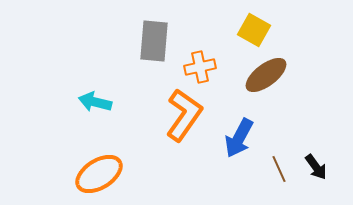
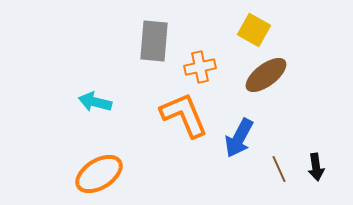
orange L-shape: rotated 58 degrees counterclockwise
black arrow: rotated 28 degrees clockwise
